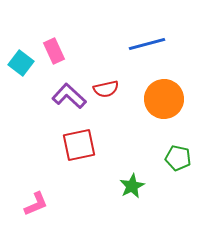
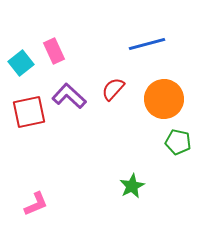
cyan square: rotated 15 degrees clockwise
red semicircle: moved 7 px right; rotated 145 degrees clockwise
red square: moved 50 px left, 33 px up
green pentagon: moved 16 px up
